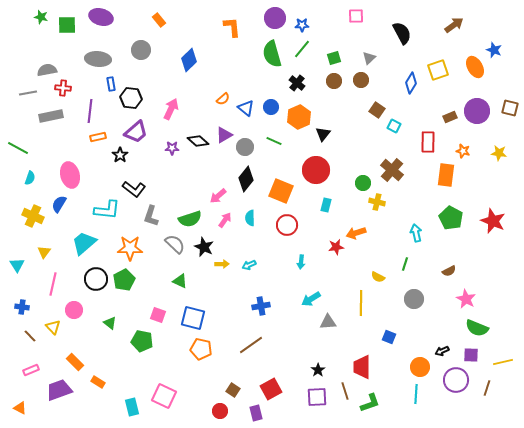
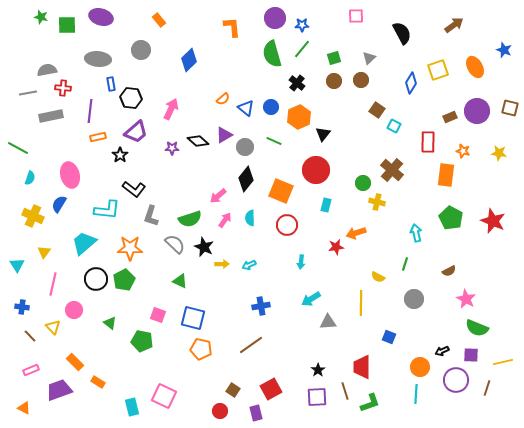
blue star at (494, 50): moved 10 px right
orange triangle at (20, 408): moved 4 px right
